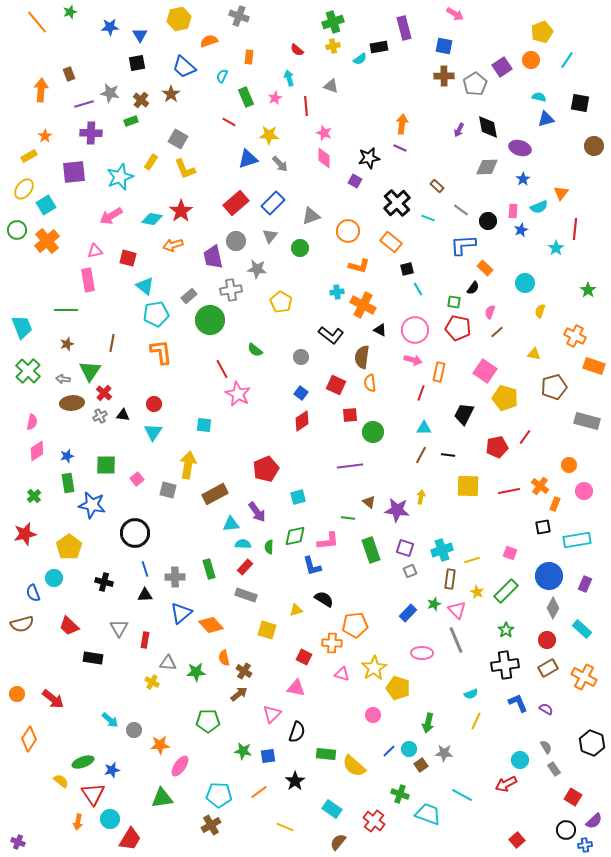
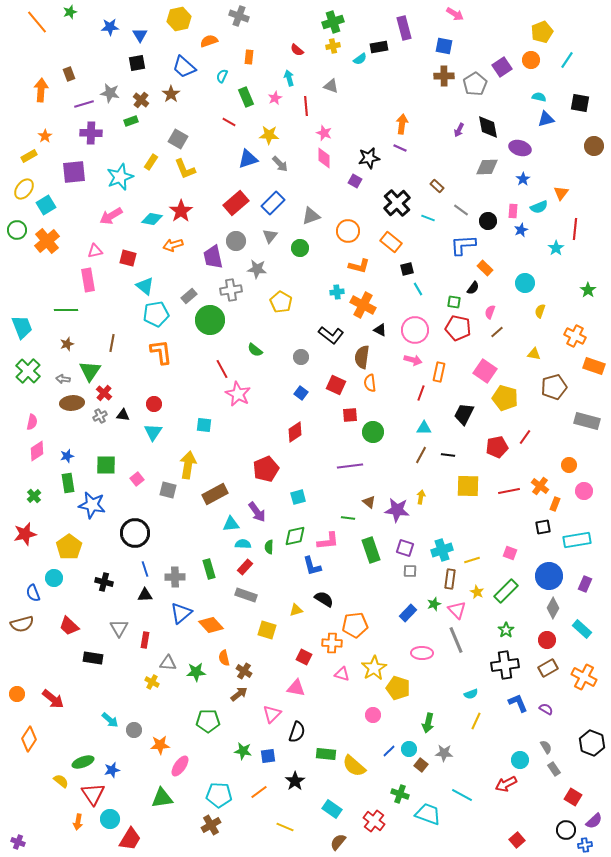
red diamond at (302, 421): moved 7 px left, 11 px down
gray square at (410, 571): rotated 24 degrees clockwise
brown square at (421, 765): rotated 16 degrees counterclockwise
